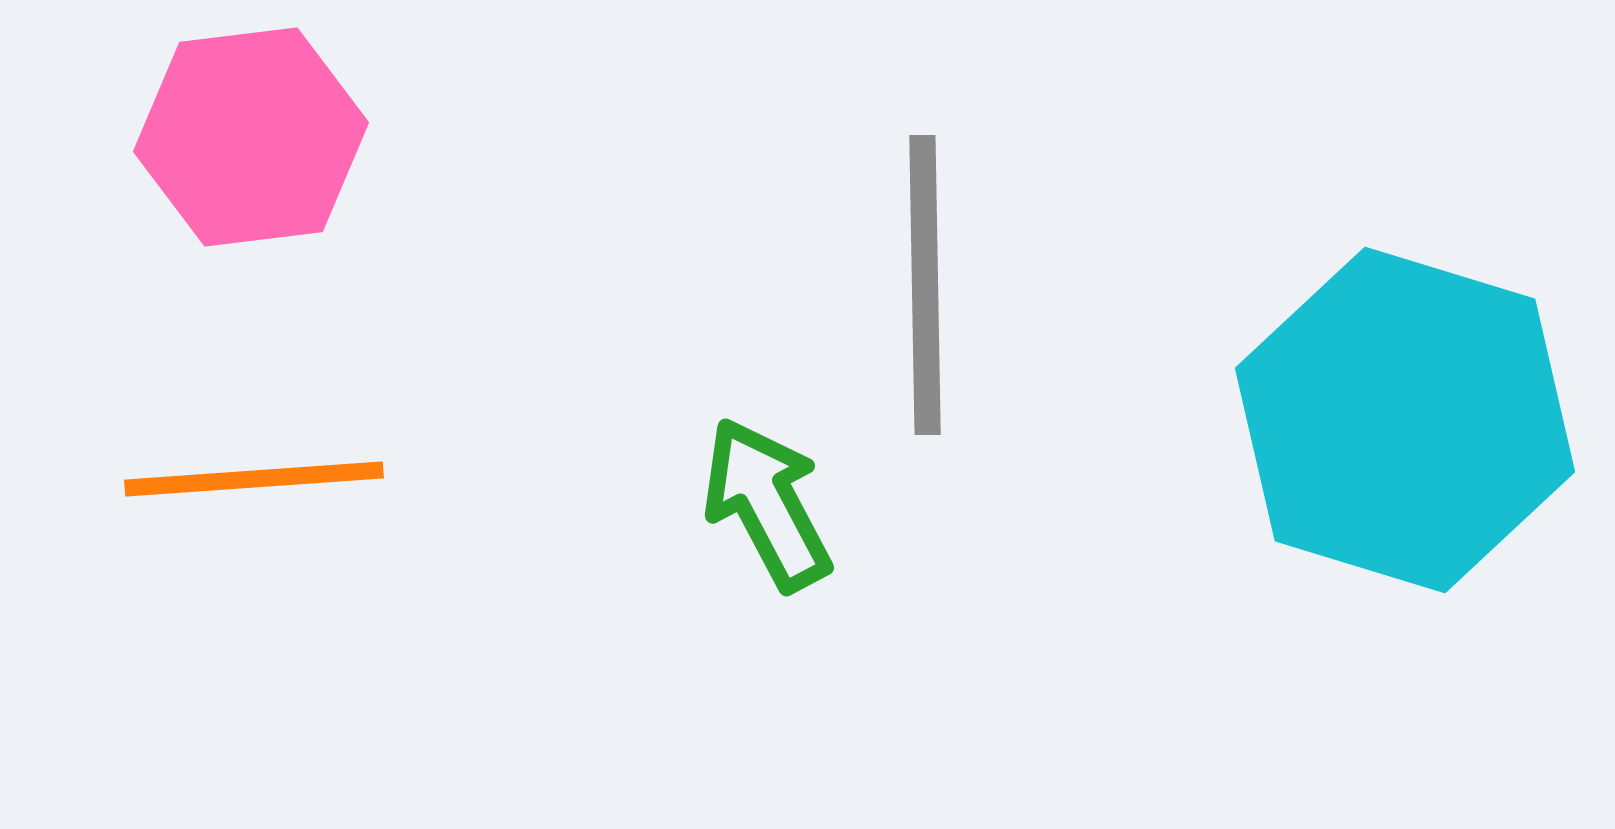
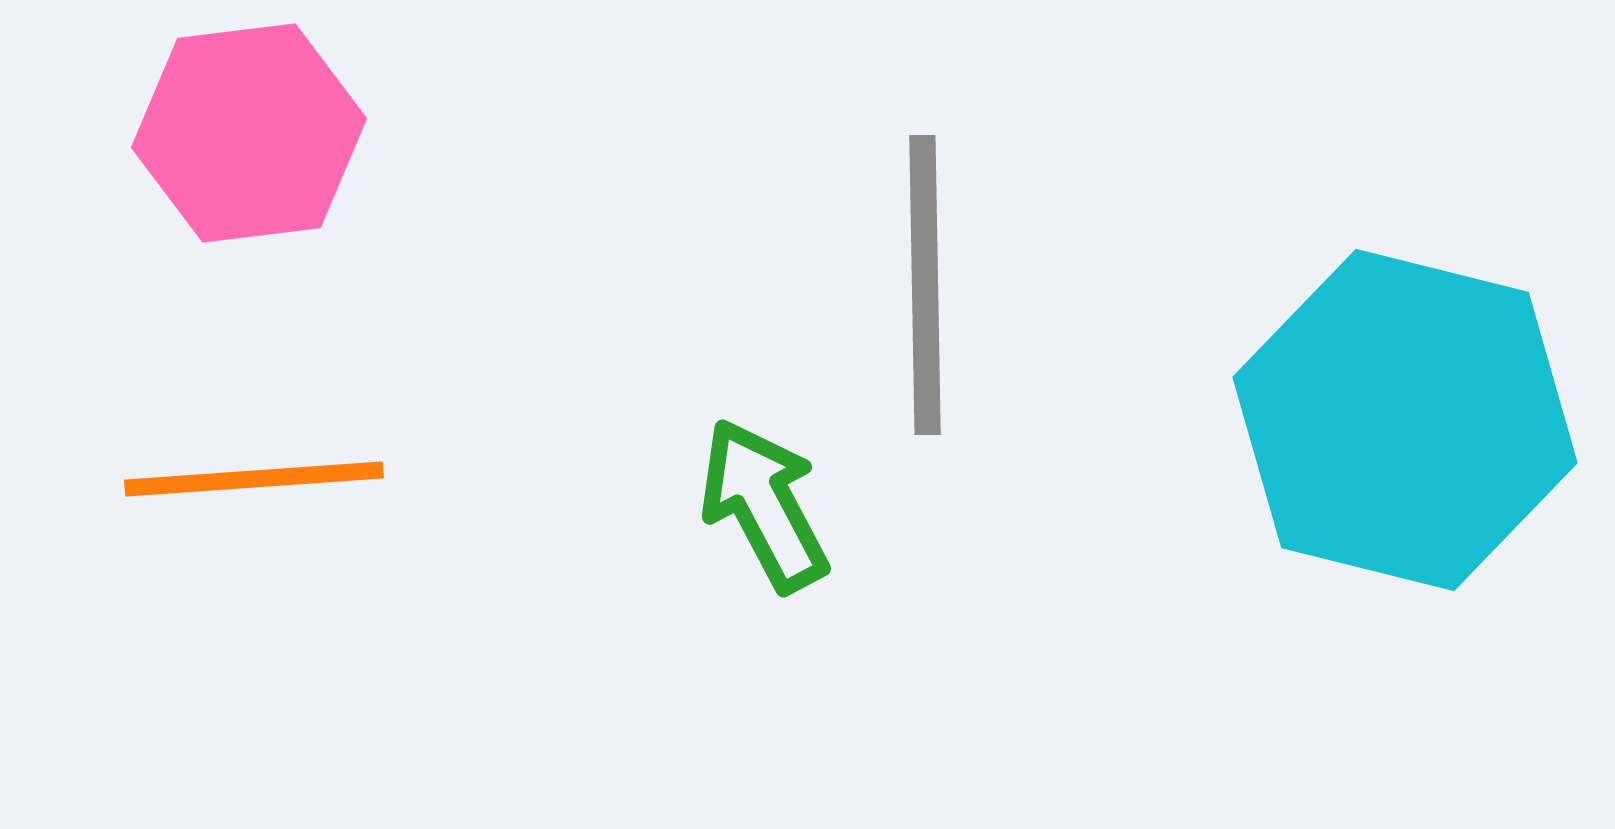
pink hexagon: moved 2 px left, 4 px up
cyan hexagon: rotated 3 degrees counterclockwise
green arrow: moved 3 px left, 1 px down
